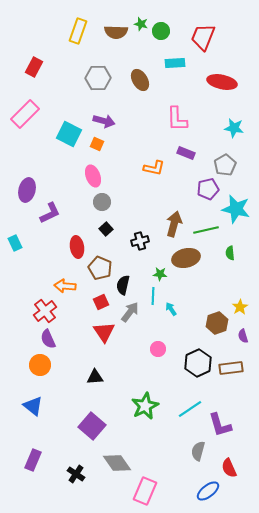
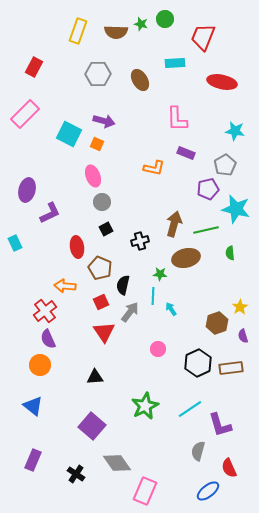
green circle at (161, 31): moved 4 px right, 12 px up
gray hexagon at (98, 78): moved 4 px up
cyan star at (234, 128): moved 1 px right, 3 px down
black square at (106, 229): rotated 16 degrees clockwise
